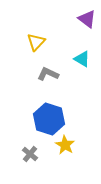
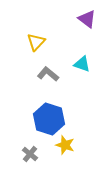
cyan triangle: moved 5 px down; rotated 12 degrees counterclockwise
gray L-shape: rotated 15 degrees clockwise
yellow star: rotated 12 degrees counterclockwise
